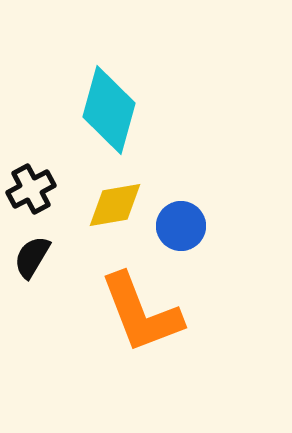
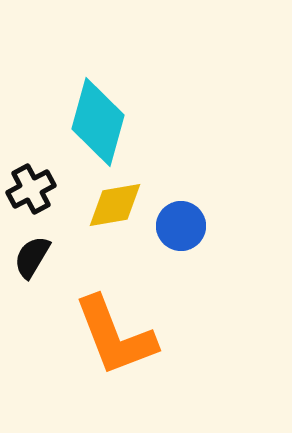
cyan diamond: moved 11 px left, 12 px down
orange L-shape: moved 26 px left, 23 px down
